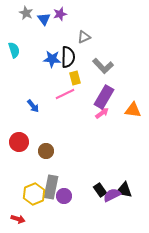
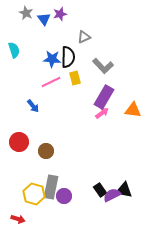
pink line: moved 14 px left, 12 px up
yellow hexagon: rotated 20 degrees counterclockwise
